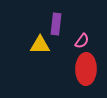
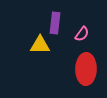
purple rectangle: moved 1 px left, 1 px up
pink semicircle: moved 7 px up
